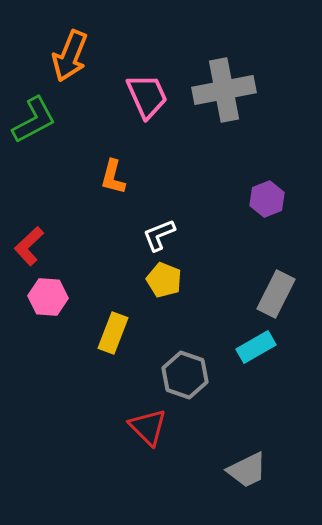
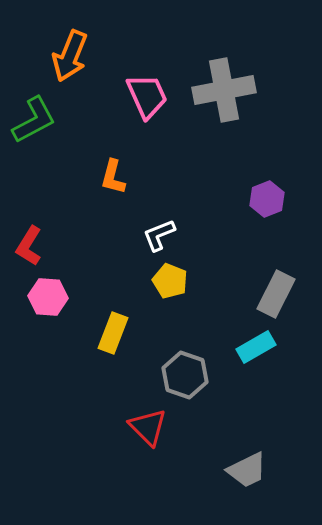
red L-shape: rotated 15 degrees counterclockwise
yellow pentagon: moved 6 px right, 1 px down
